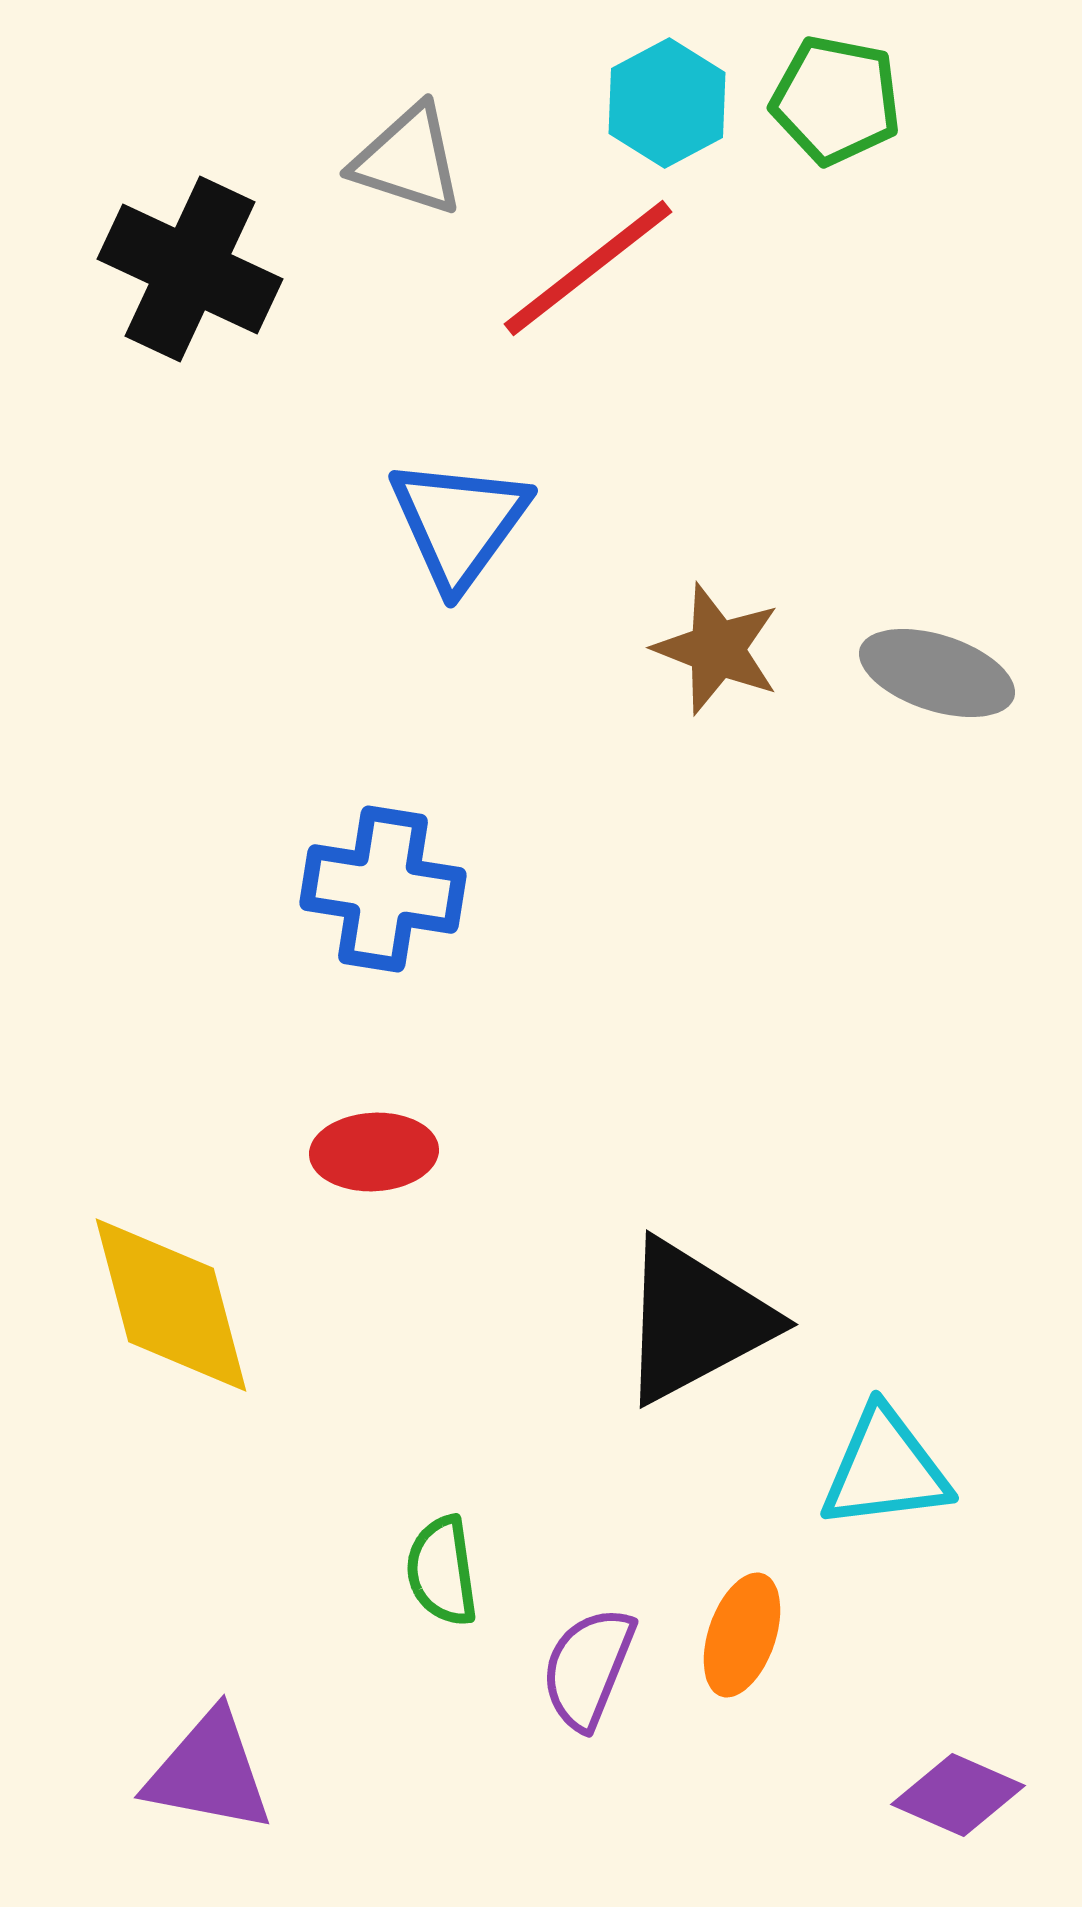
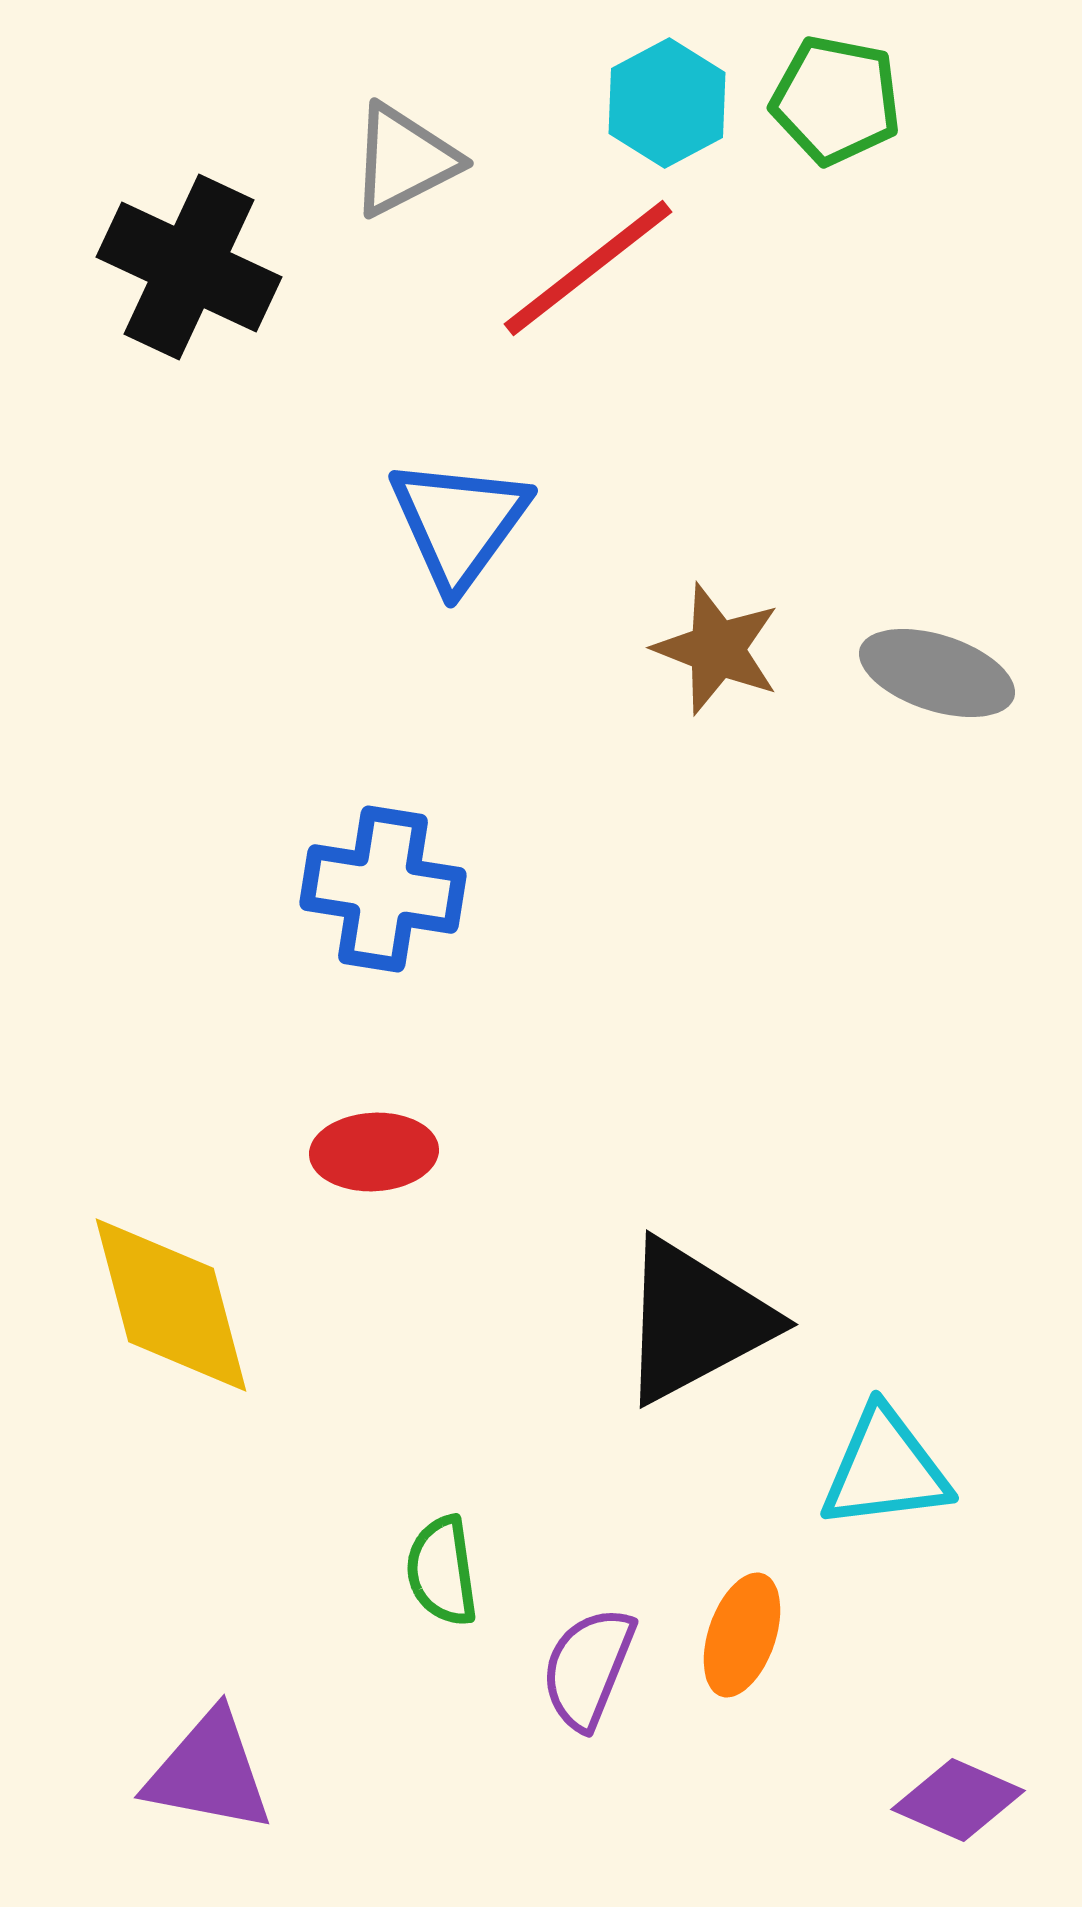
gray triangle: moved 4 px left; rotated 45 degrees counterclockwise
black cross: moved 1 px left, 2 px up
purple diamond: moved 5 px down
